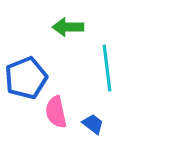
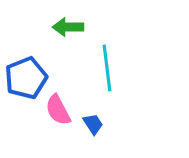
pink semicircle: moved 2 px right, 2 px up; rotated 16 degrees counterclockwise
blue trapezoid: rotated 20 degrees clockwise
